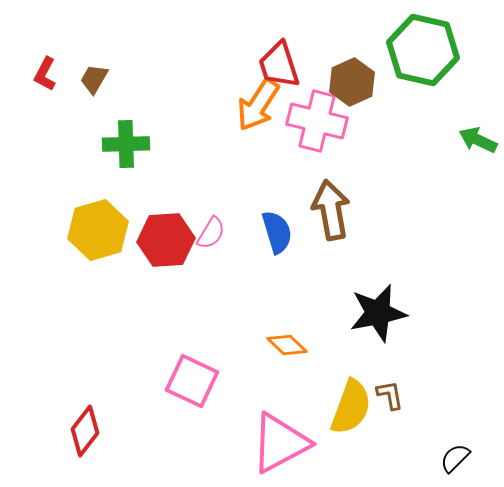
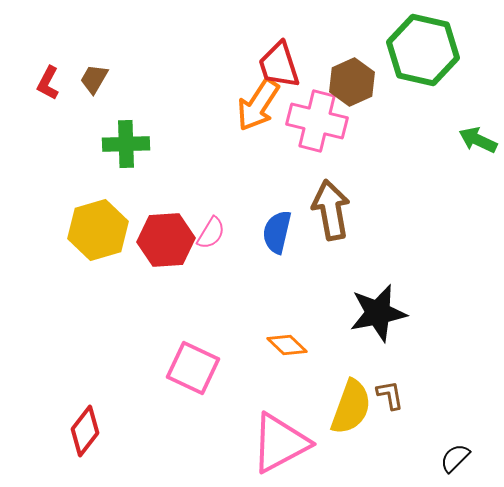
red L-shape: moved 3 px right, 9 px down
blue semicircle: rotated 150 degrees counterclockwise
pink square: moved 1 px right, 13 px up
